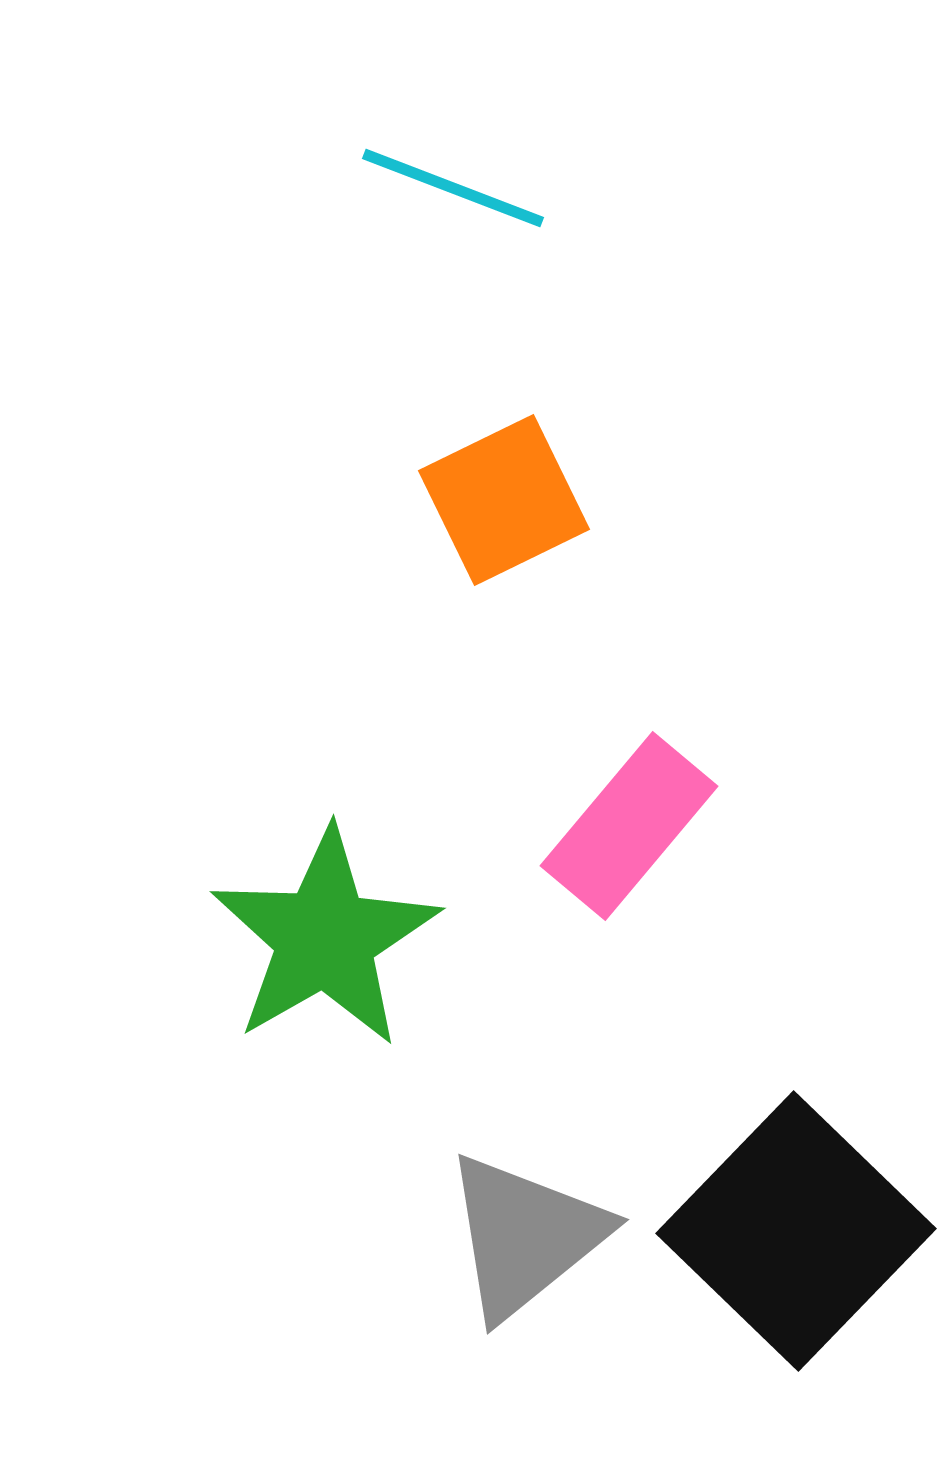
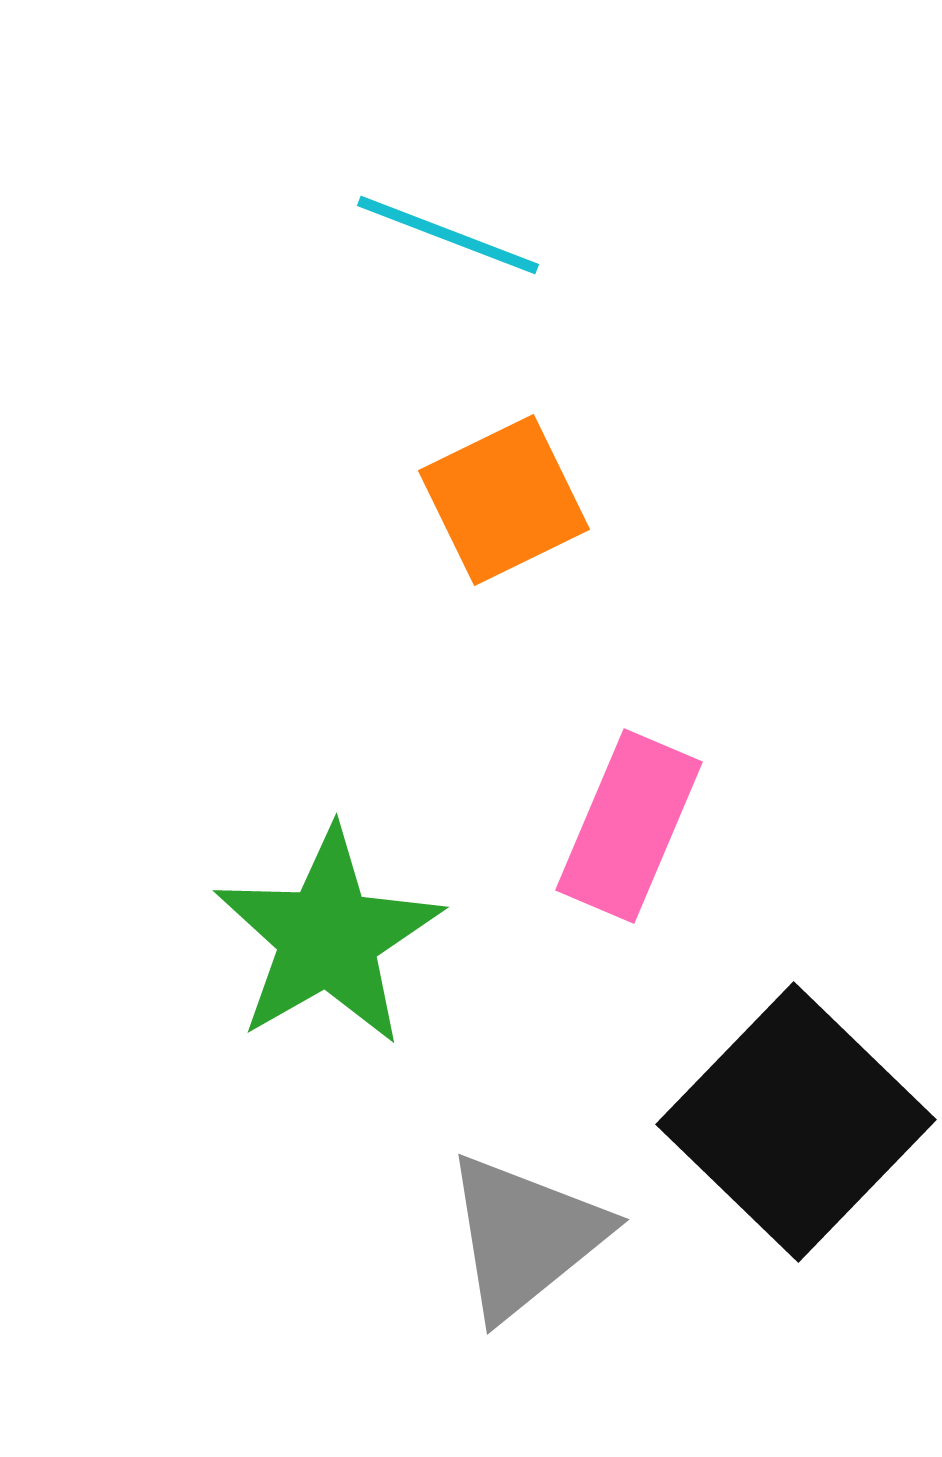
cyan line: moved 5 px left, 47 px down
pink rectangle: rotated 17 degrees counterclockwise
green star: moved 3 px right, 1 px up
black square: moved 109 px up
